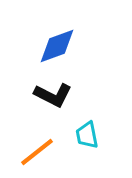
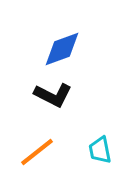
blue diamond: moved 5 px right, 3 px down
cyan trapezoid: moved 13 px right, 15 px down
